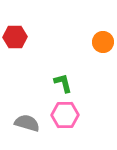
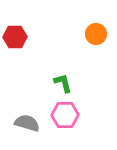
orange circle: moved 7 px left, 8 px up
